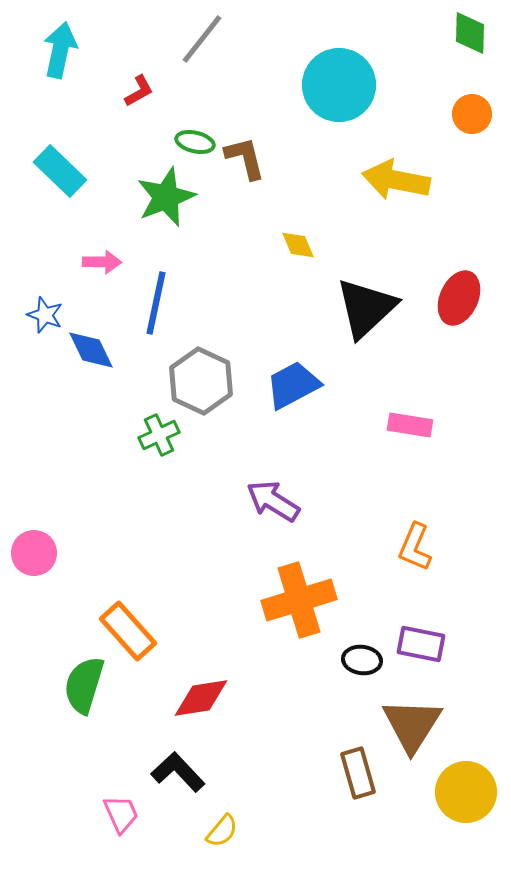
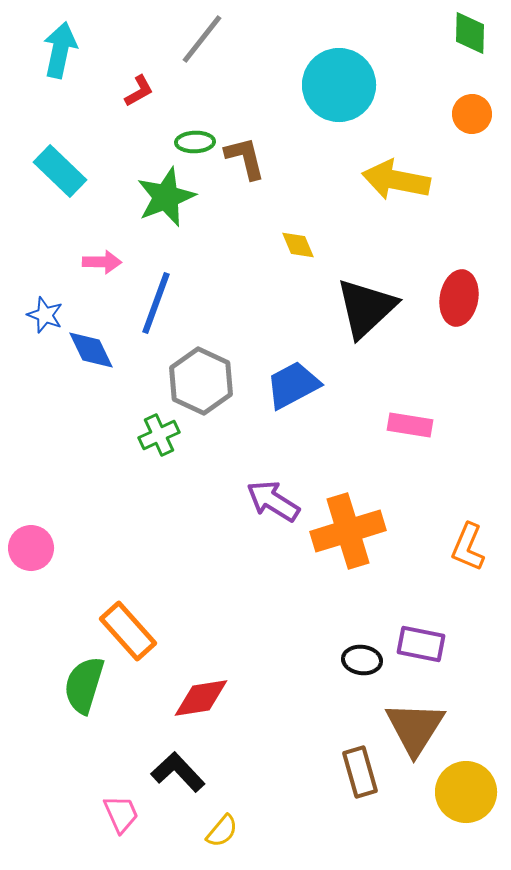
green ellipse: rotated 15 degrees counterclockwise
red ellipse: rotated 14 degrees counterclockwise
blue line: rotated 8 degrees clockwise
orange L-shape: moved 53 px right
pink circle: moved 3 px left, 5 px up
orange cross: moved 49 px right, 69 px up
brown triangle: moved 3 px right, 3 px down
brown rectangle: moved 2 px right, 1 px up
